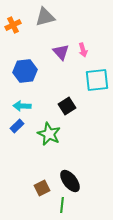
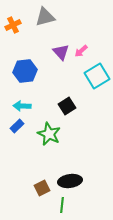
pink arrow: moved 2 px left, 1 px down; rotated 64 degrees clockwise
cyan square: moved 4 px up; rotated 25 degrees counterclockwise
black ellipse: rotated 60 degrees counterclockwise
